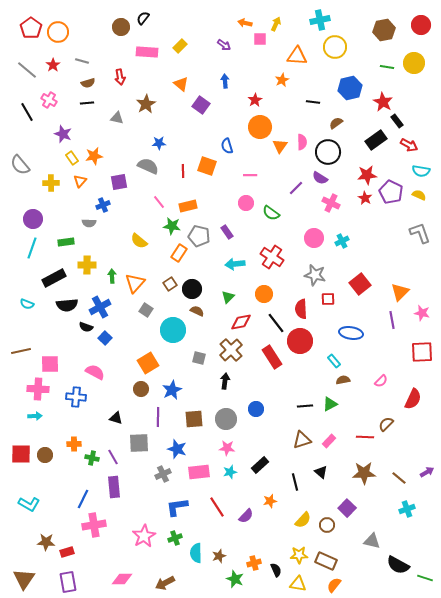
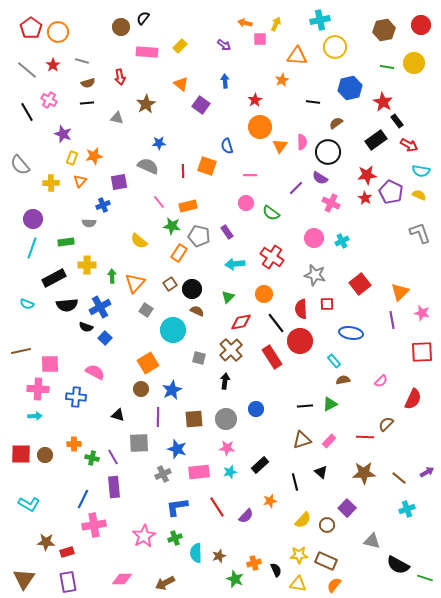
yellow rectangle at (72, 158): rotated 56 degrees clockwise
red square at (328, 299): moved 1 px left, 5 px down
black triangle at (116, 418): moved 2 px right, 3 px up
